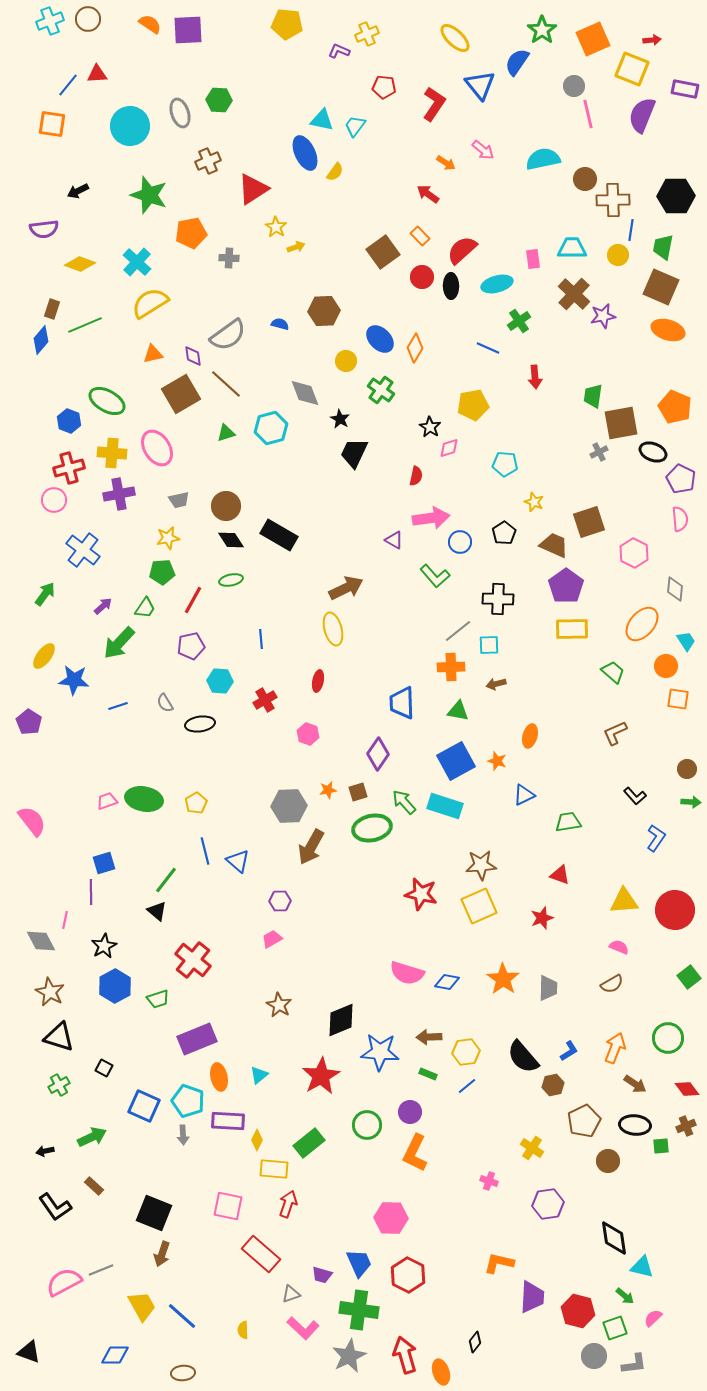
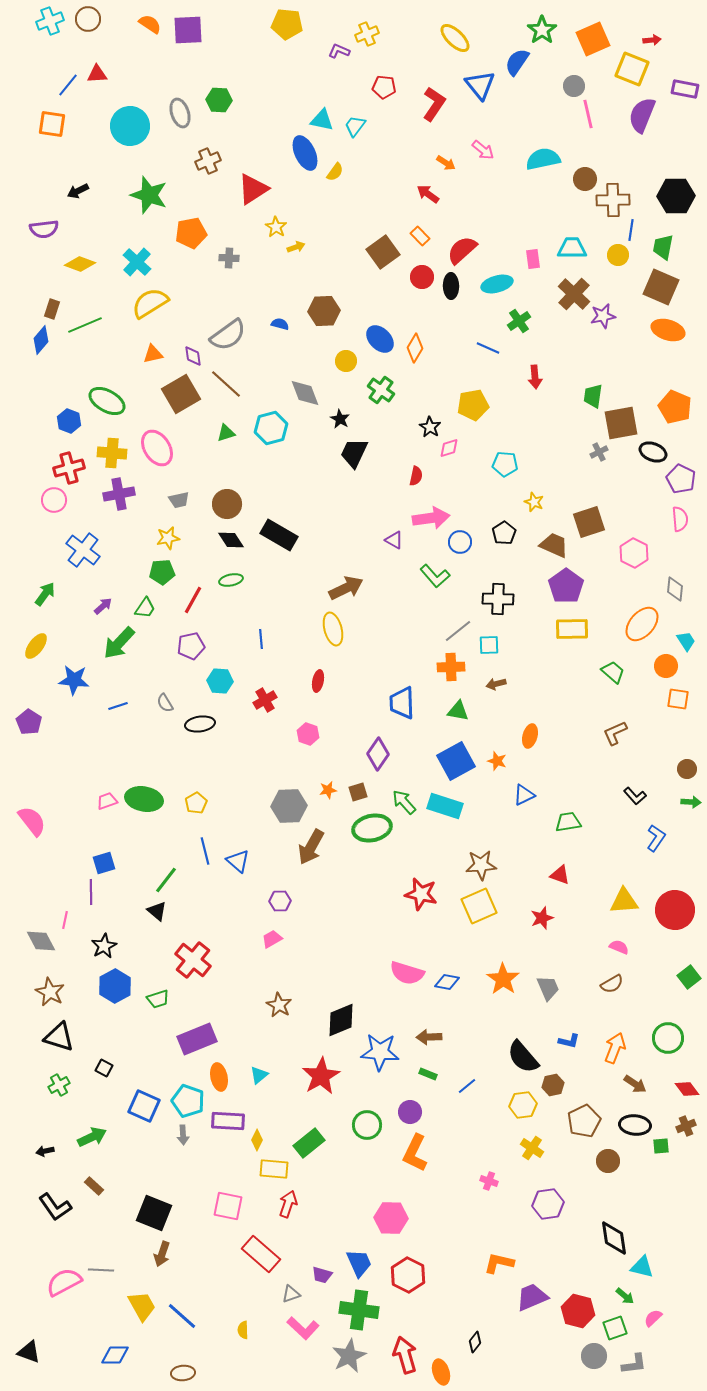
brown circle at (226, 506): moved 1 px right, 2 px up
yellow ellipse at (44, 656): moved 8 px left, 10 px up
gray trapezoid at (548, 988): rotated 24 degrees counterclockwise
blue L-shape at (569, 1051): moved 10 px up; rotated 45 degrees clockwise
yellow hexagon at (466, 1052): moved 57 px right, 53 px down
gray line at (101, 1270): rotated 25 degrees clockwise
purple trapezoid at (532, 1297): rotated 116 degrees counterclockwise
